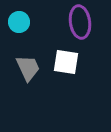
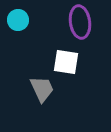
cyan circle: moved 1 px left, 2 px up
gray trapezoid: moved 14 px right, 21 px down
